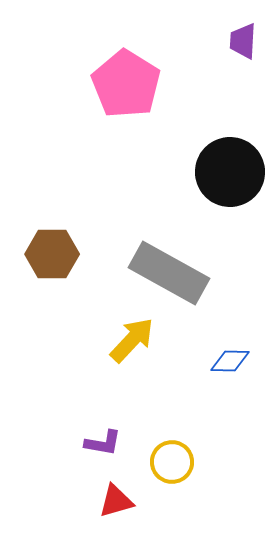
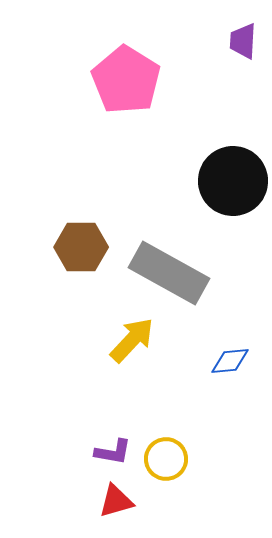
pink pentagon: moved 4 px up
black circle: moved 3 px right, 9 px down
brown hexagon: moved 29 px right, 7 px up
blue diamond: rotated 6 degrees counterclockwise
purple L-shape: moved 10 px right, 9 px down
yellow circle: moved 6 px left, 3 px up
